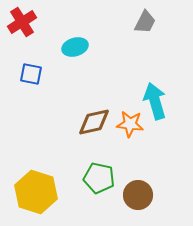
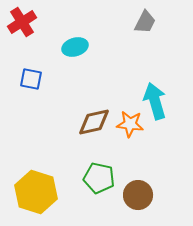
blue square: moved 5 px down
